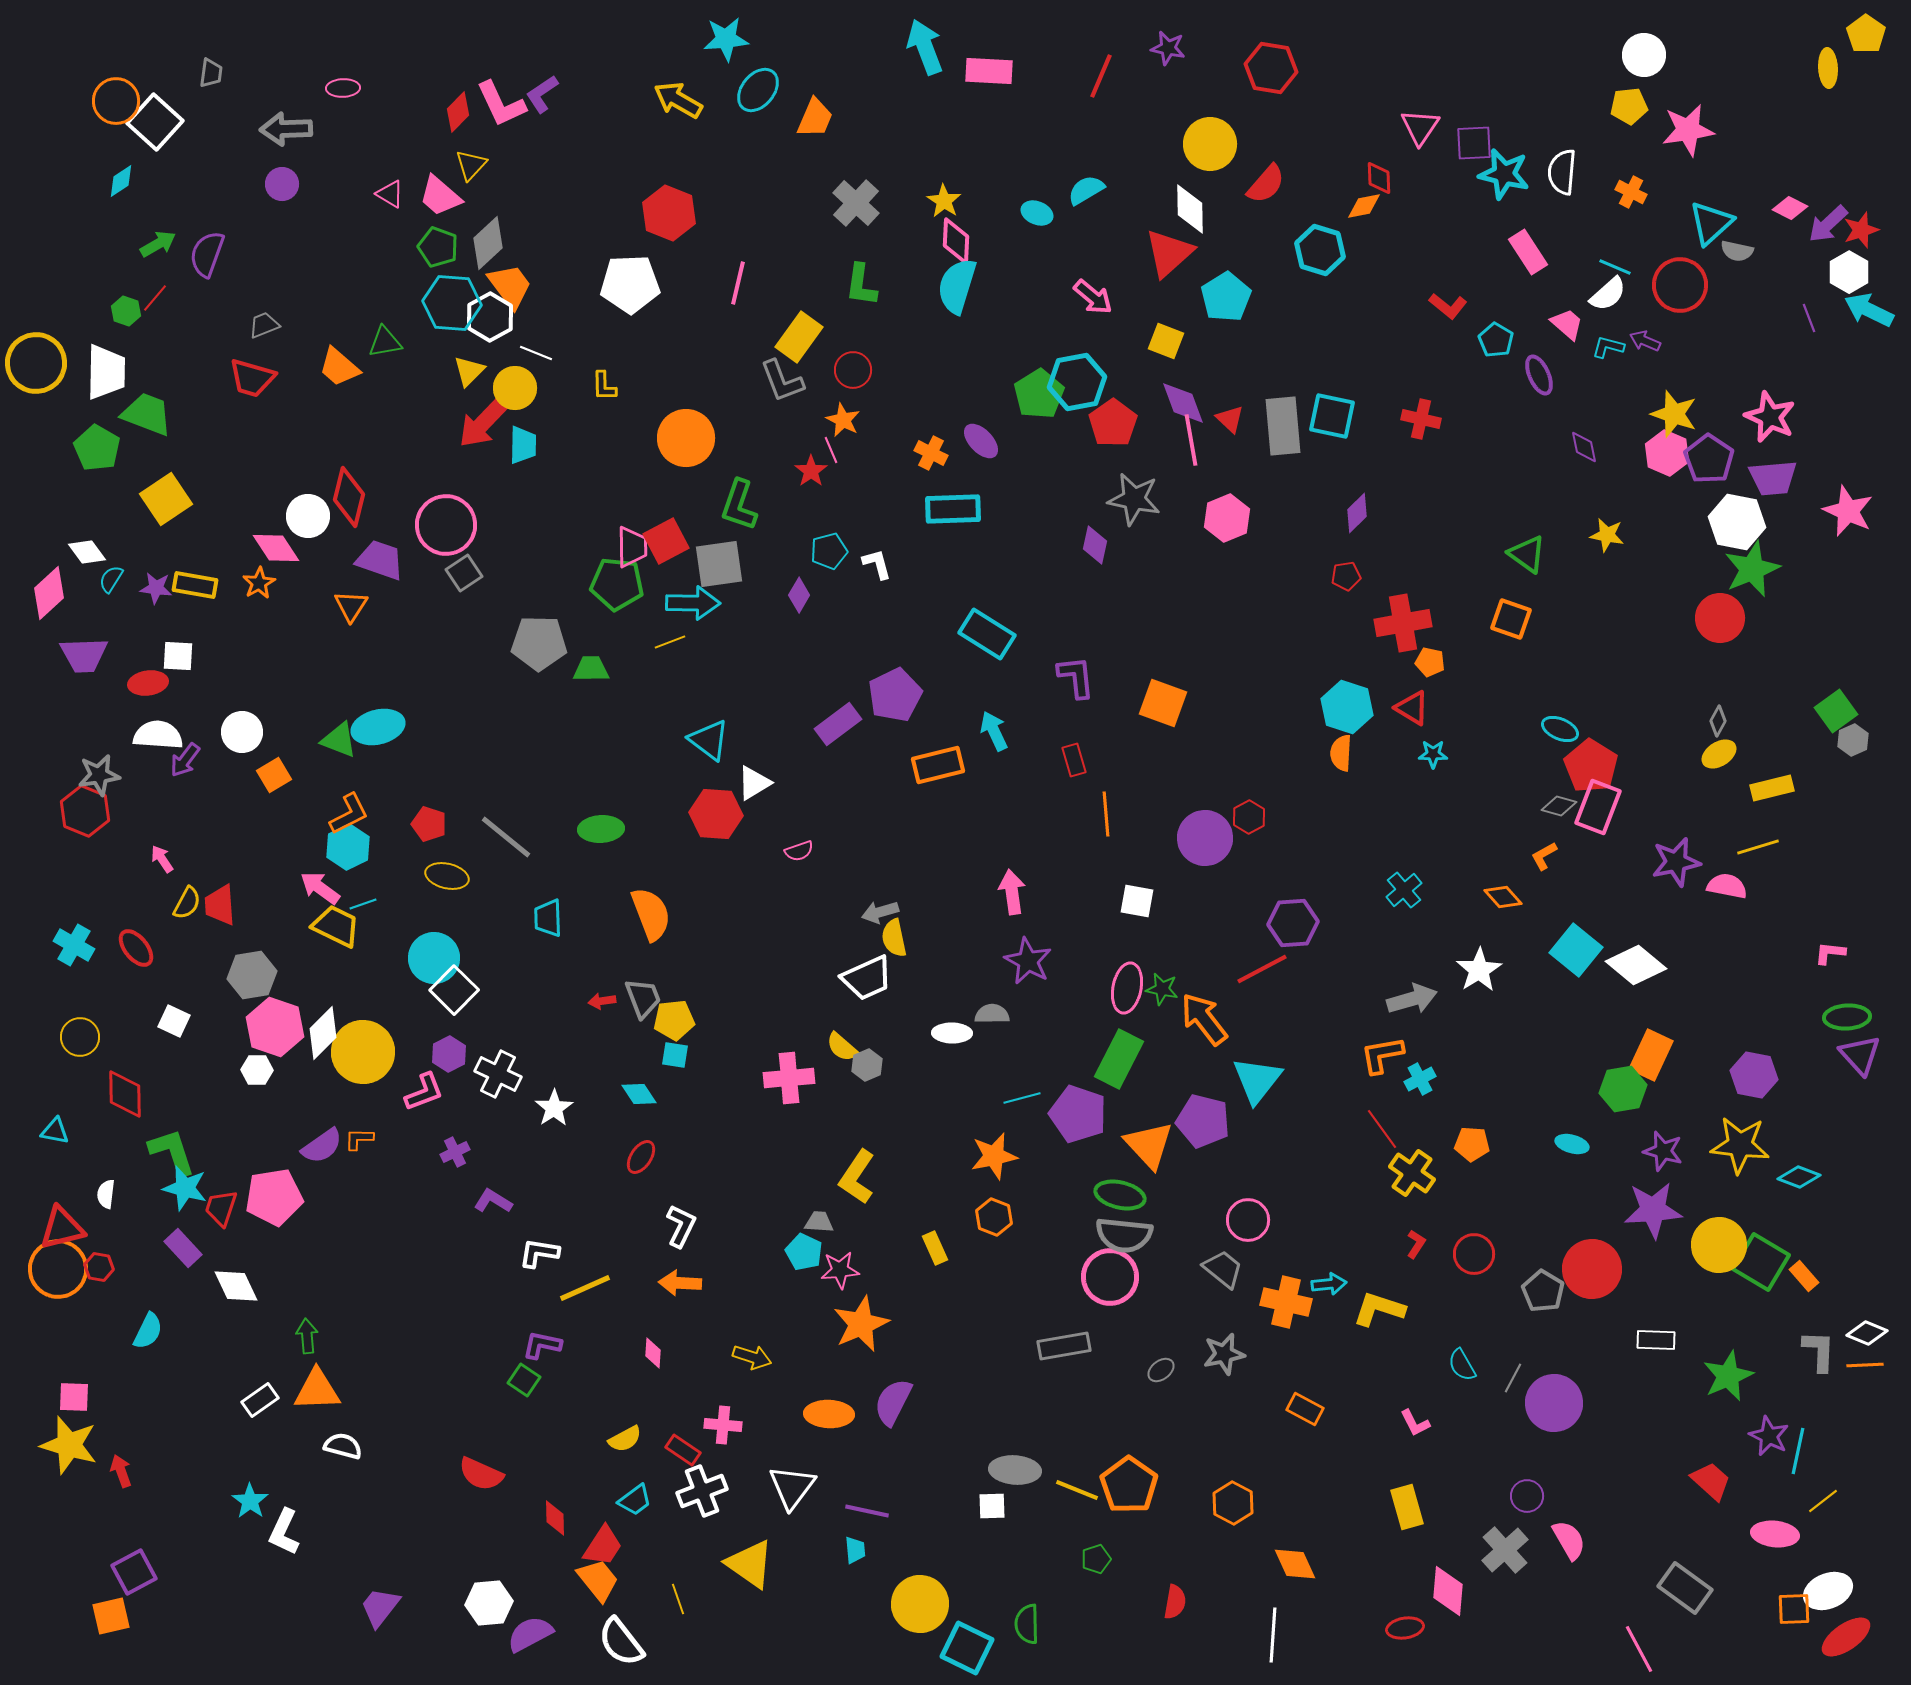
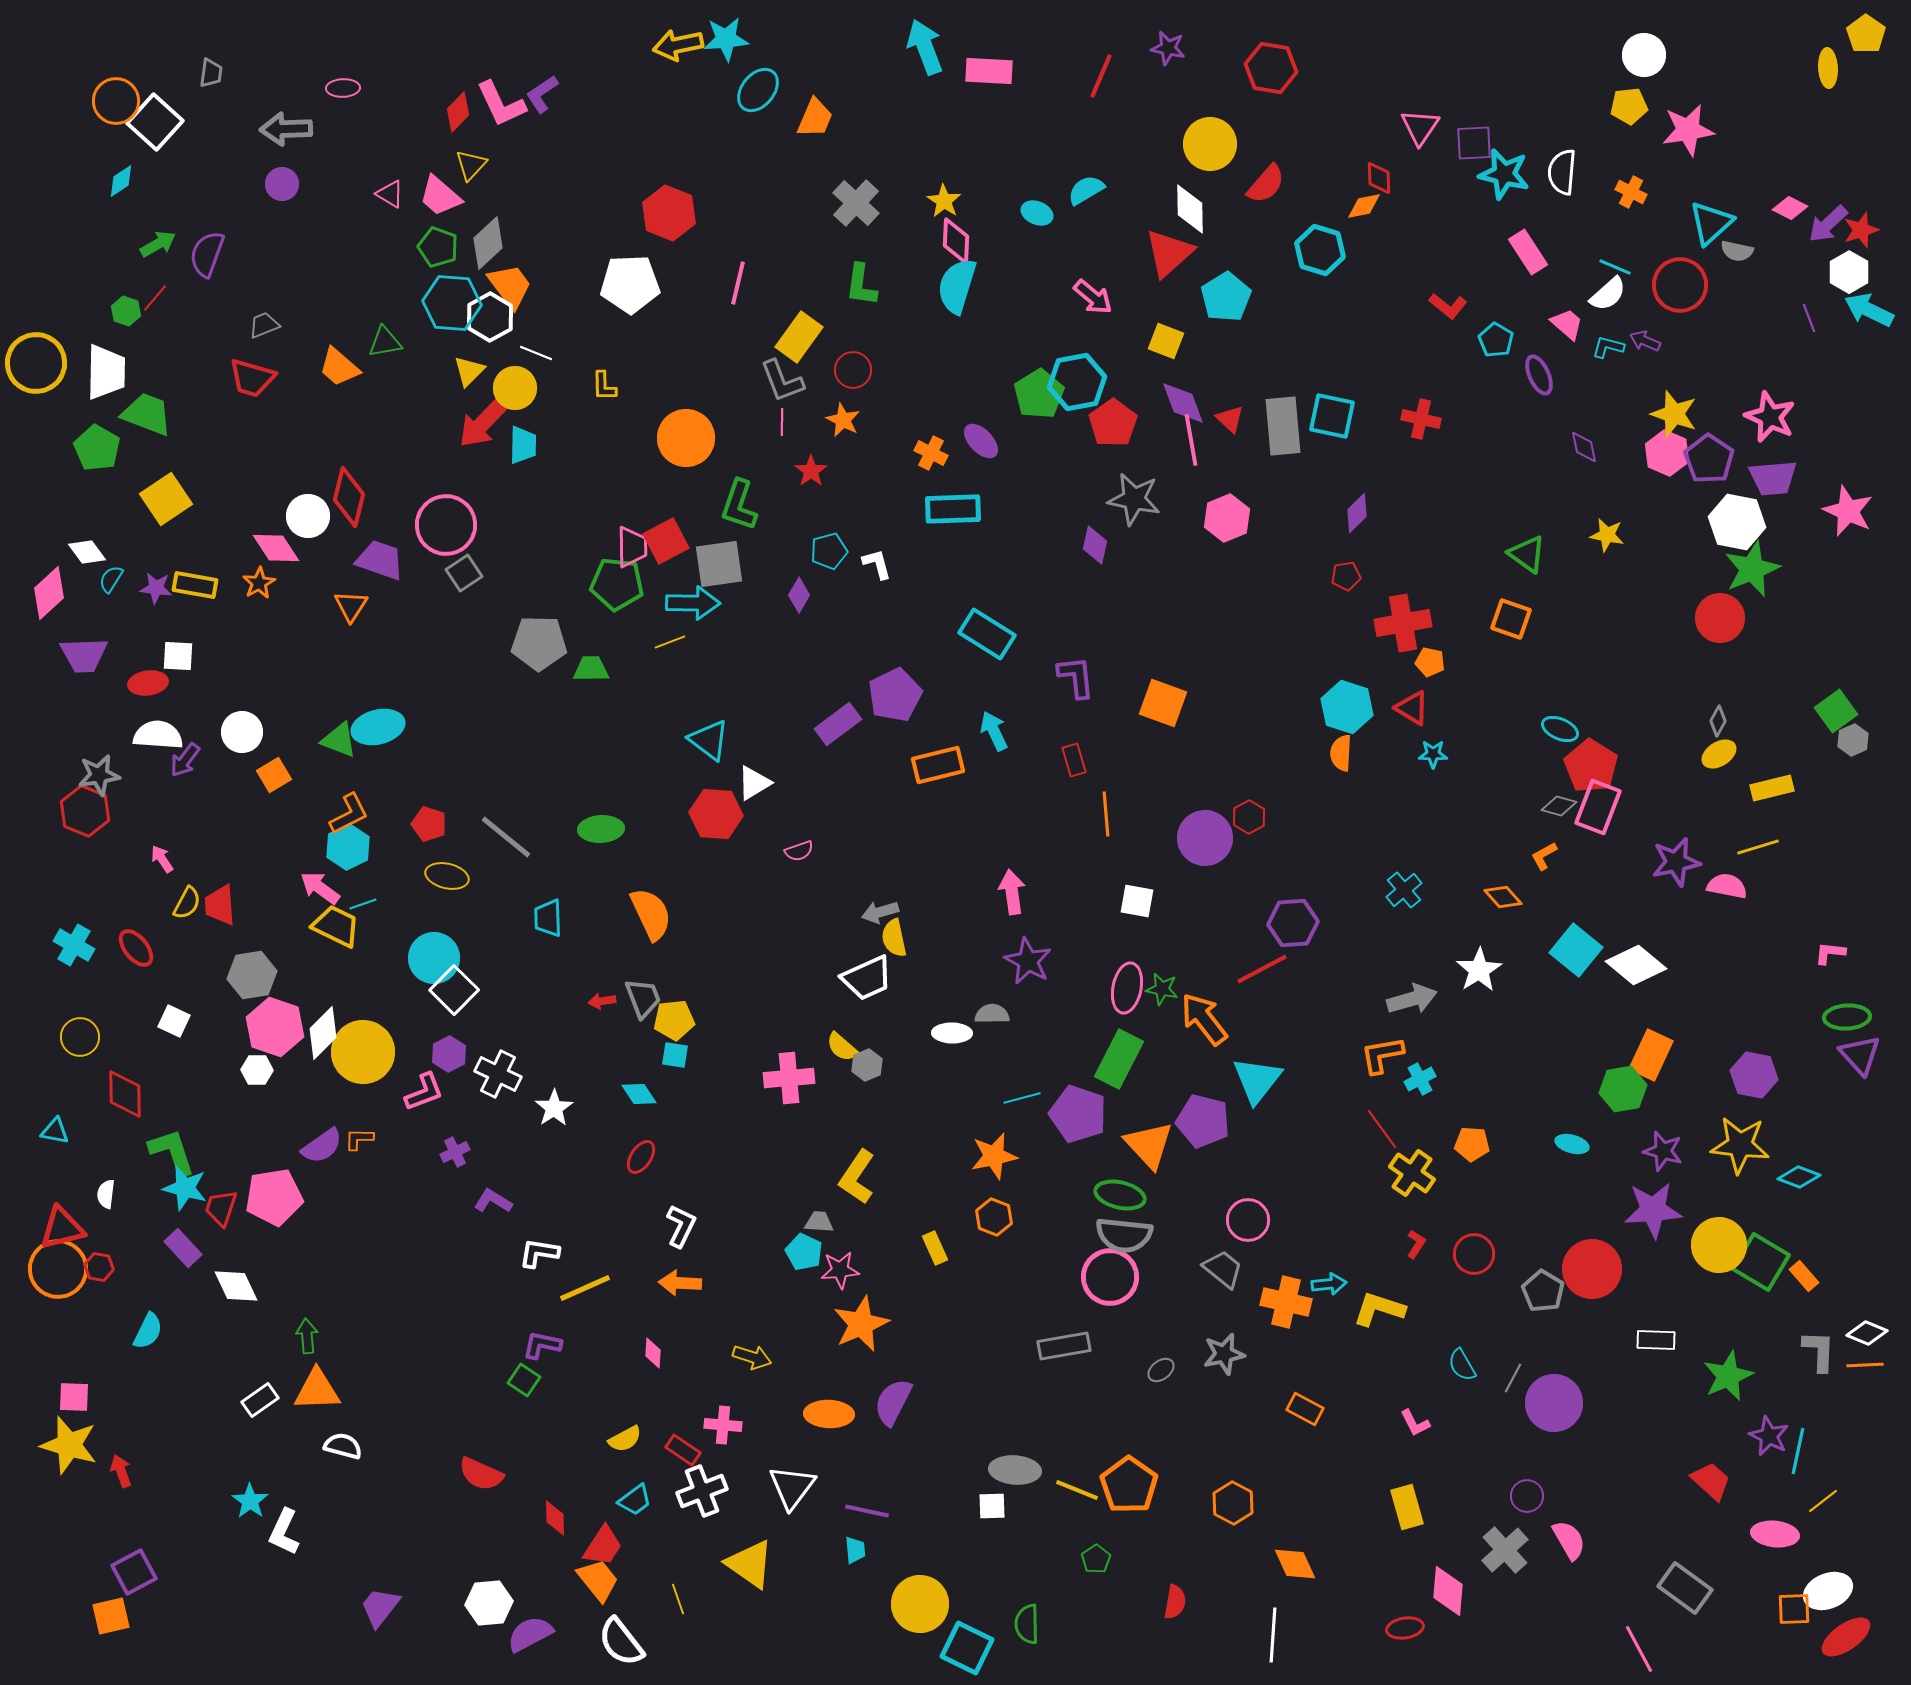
yellow arrow at (678, 100): moved 55 px up; rotated 42 degrees counterclockwise
pink line at (831, 450): moved 49 px left, 28 px up; rotated 24 degrees clockwise
orange semicircle at (651, 914): rotated 4 degrees counterclockwise
green pentagon at (1096, 1559): rotated 16 degrees counterclockwise
